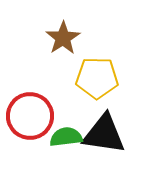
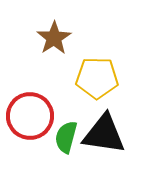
brown star: moved 9 px left
green semicircle: rotated 68 degrees counterclockwise
